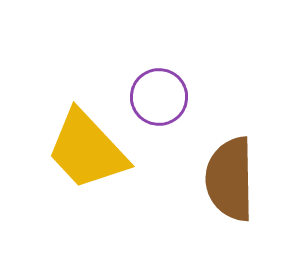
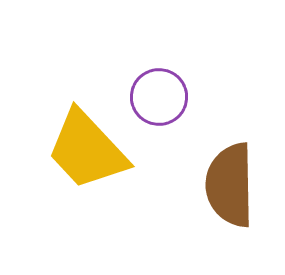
brown semicircle: moved 6 px down
